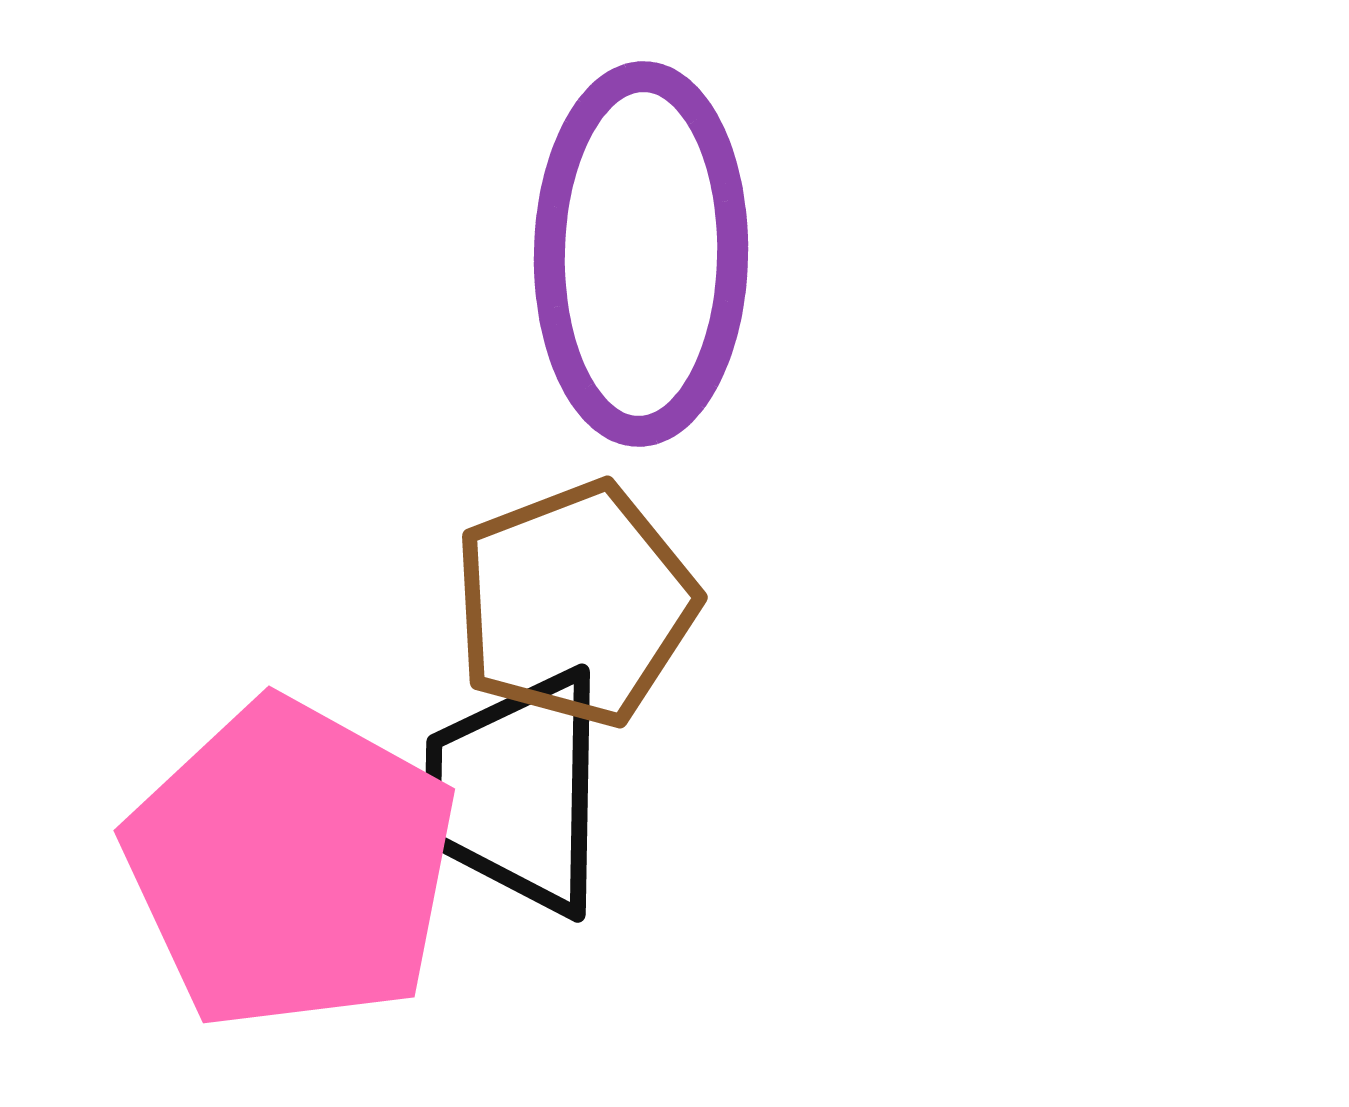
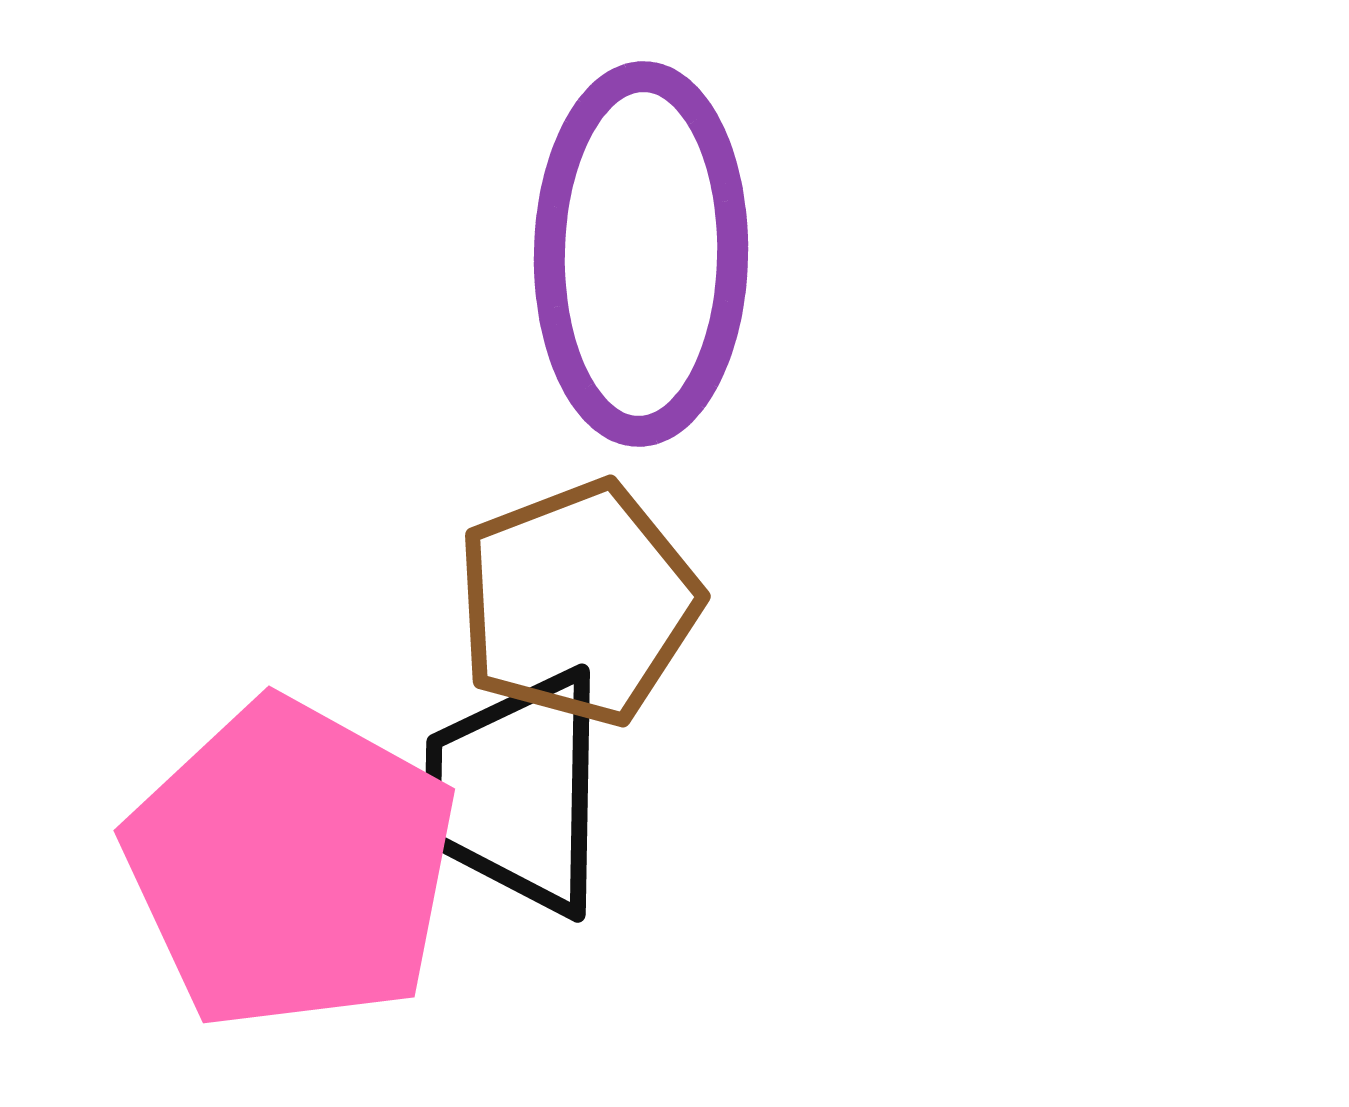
brown pentagon: moved 3 px right, 1 px up
